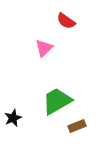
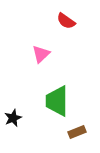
pink triangle: moved 3 px left, 6 px down
green trapezoid: rotated 60 degrees counterclockwise
brown rectangle: moved 6 px down
